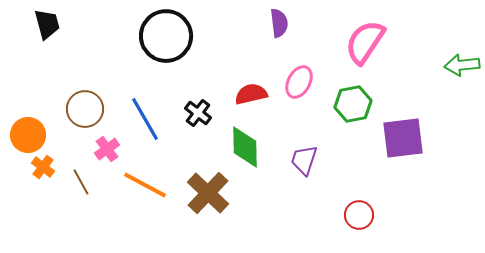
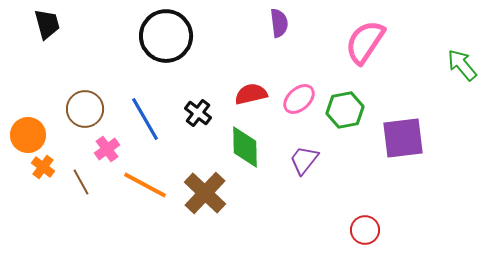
green arrow: rotated 56 degrees clockwise
pink ellipse: moved 17 px down; rotated 20 degrees clockwise
green hexagon: moved 8 px left, 6 px down
purple trapezoid: rotated 20 degrees clockwise
brown cross: moved 3 px left
red circle: moved 6 px right, 15 px down
